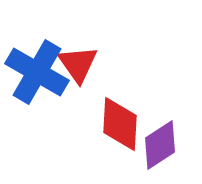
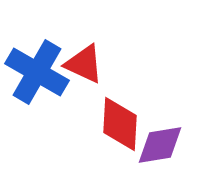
red triangle: moved 6 px right; rotated 30 degrees counterclockwise
purple diamond: rotated 24 degrees clockwise
